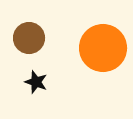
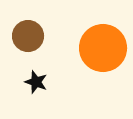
brown circle: moved 1 px left, 2 px up
